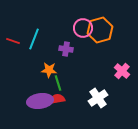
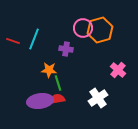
pink cross: moved 4 px left, 1 px up
